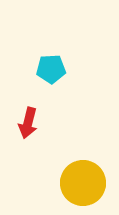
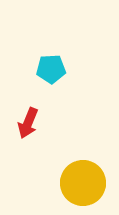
red arrow: rotated 8 degrees clockwise
